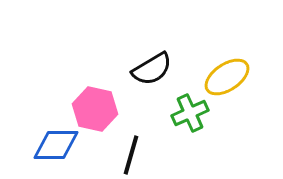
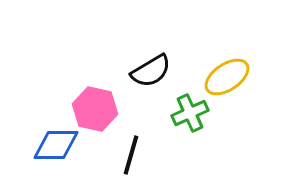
black semicircle: moved 1 px left, 2 px down
